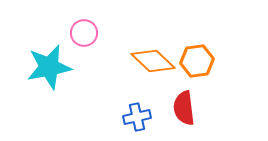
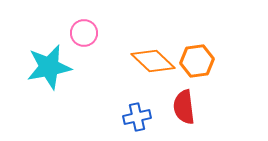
red semicircle: moved 1 px up
